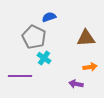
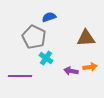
cyan cross: moved 2 px right
purple arrow: moved 5 px left, 13 px up
